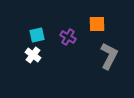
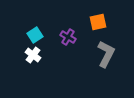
orange square: moved 1 px right, 2 px up; rotated 12 degrees counterclockwise
cyan square: moved 2 px left; rotated 21 degrees counterclockwise
gray L-shape: moved 3 px left, 2 px up
